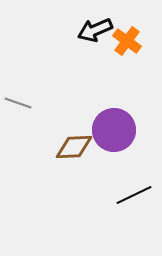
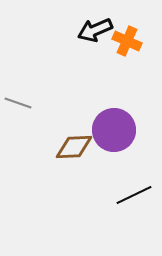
orange cross: rotated 12 degrees counterclockwise
